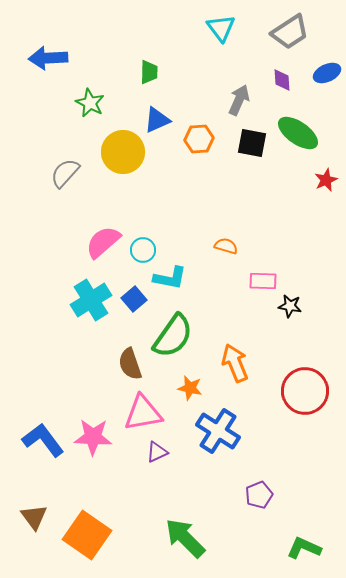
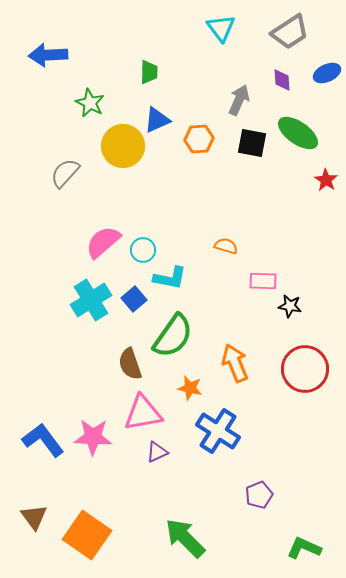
blue arrow: moved 3 px up
yellow circle: moved 6 px up
red star: rotated 15 degrees counterclockwise
red circle: moved 22 px up
